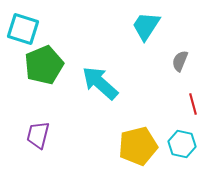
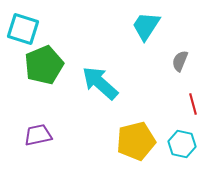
purple trapezoid: rotated 64 degrees clockwise
yellow pentagon: moved 2 px left, 5 px up
